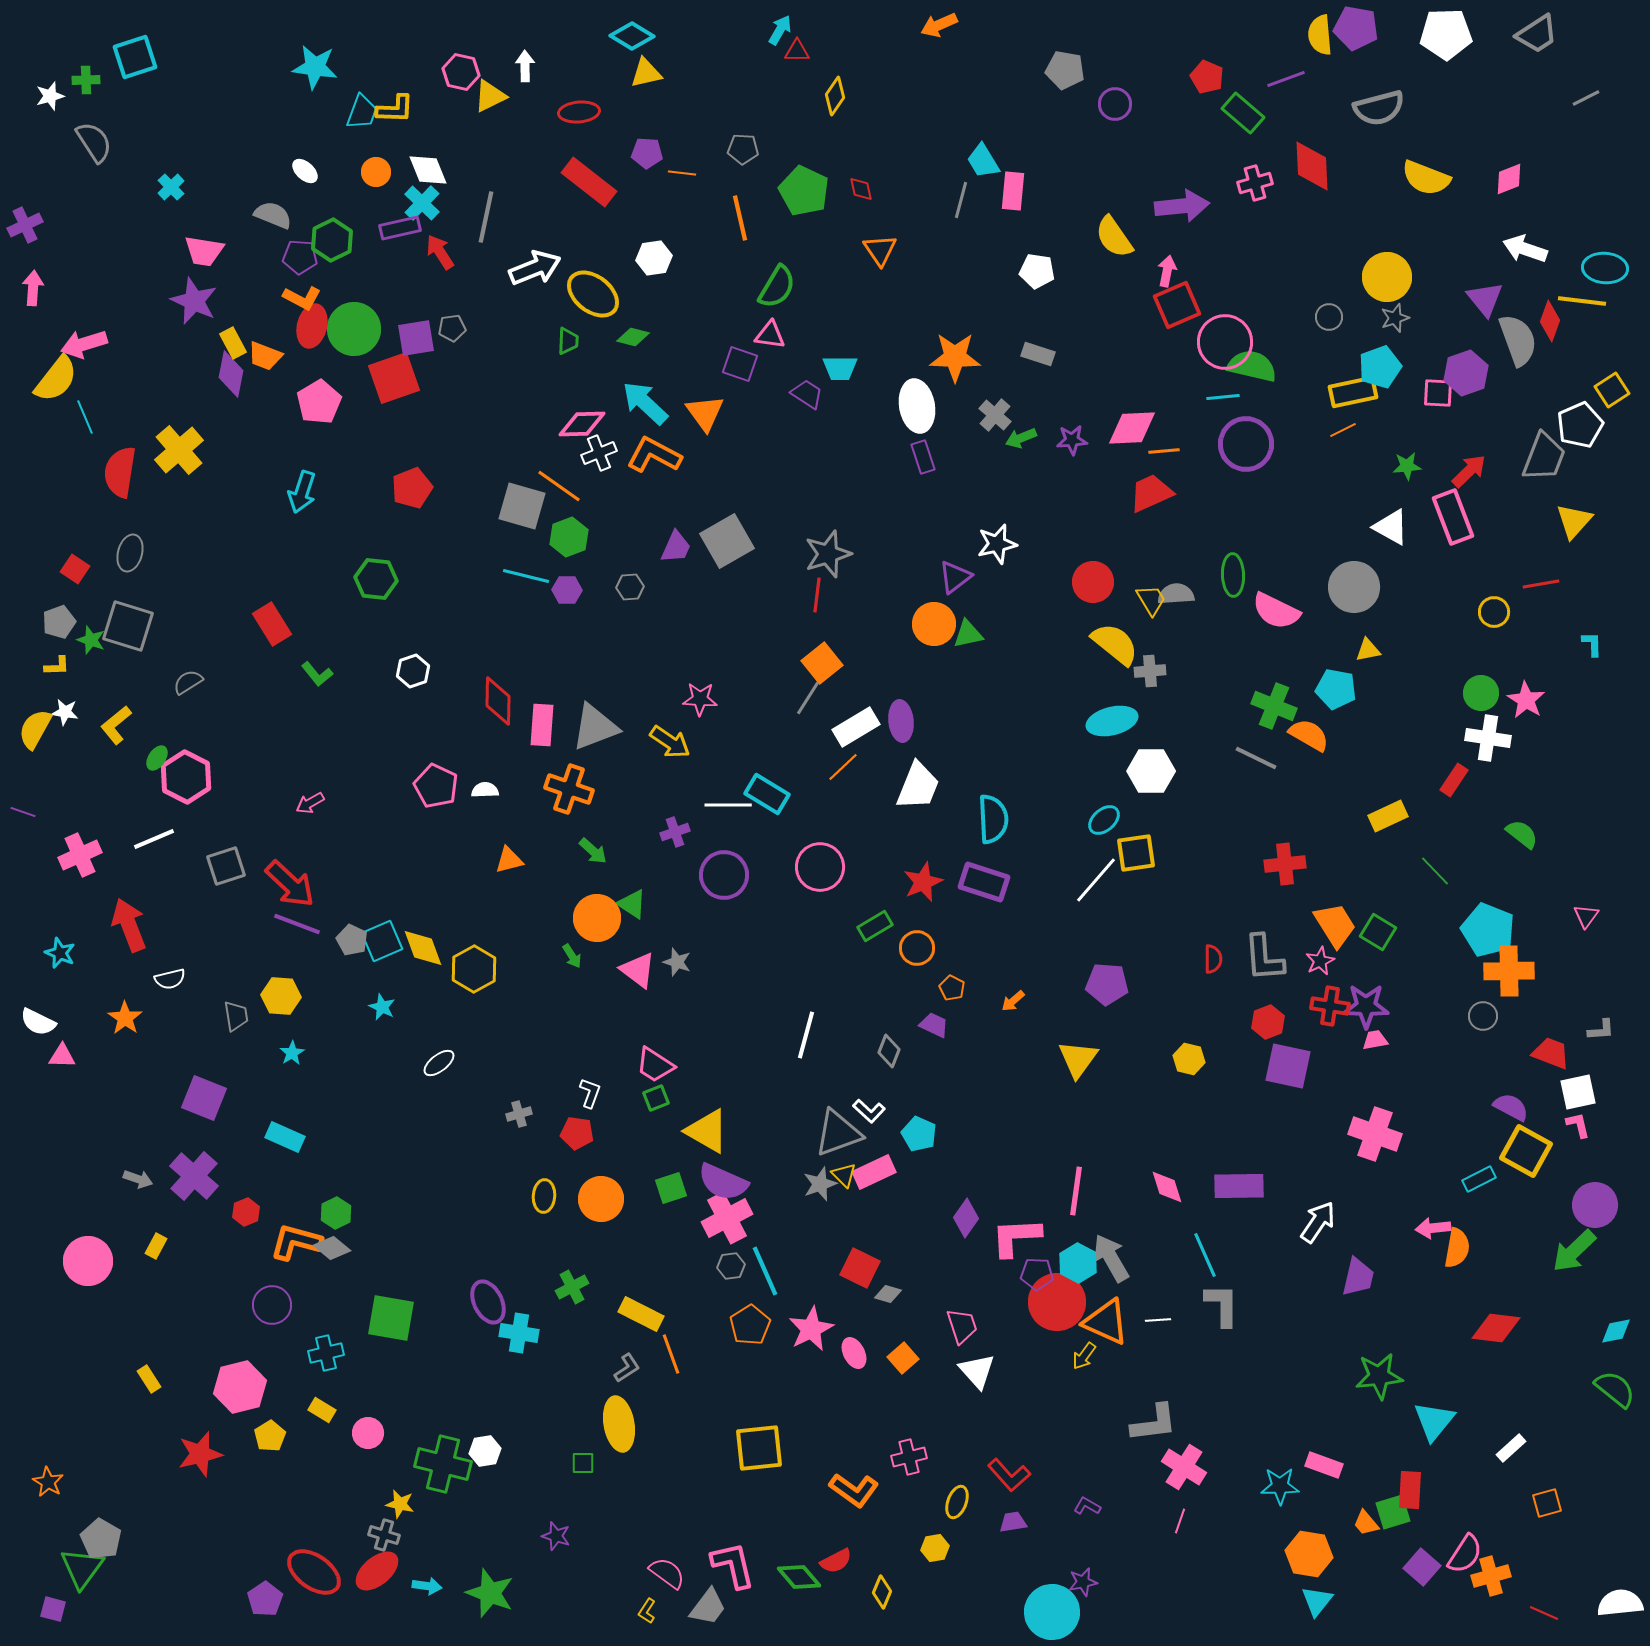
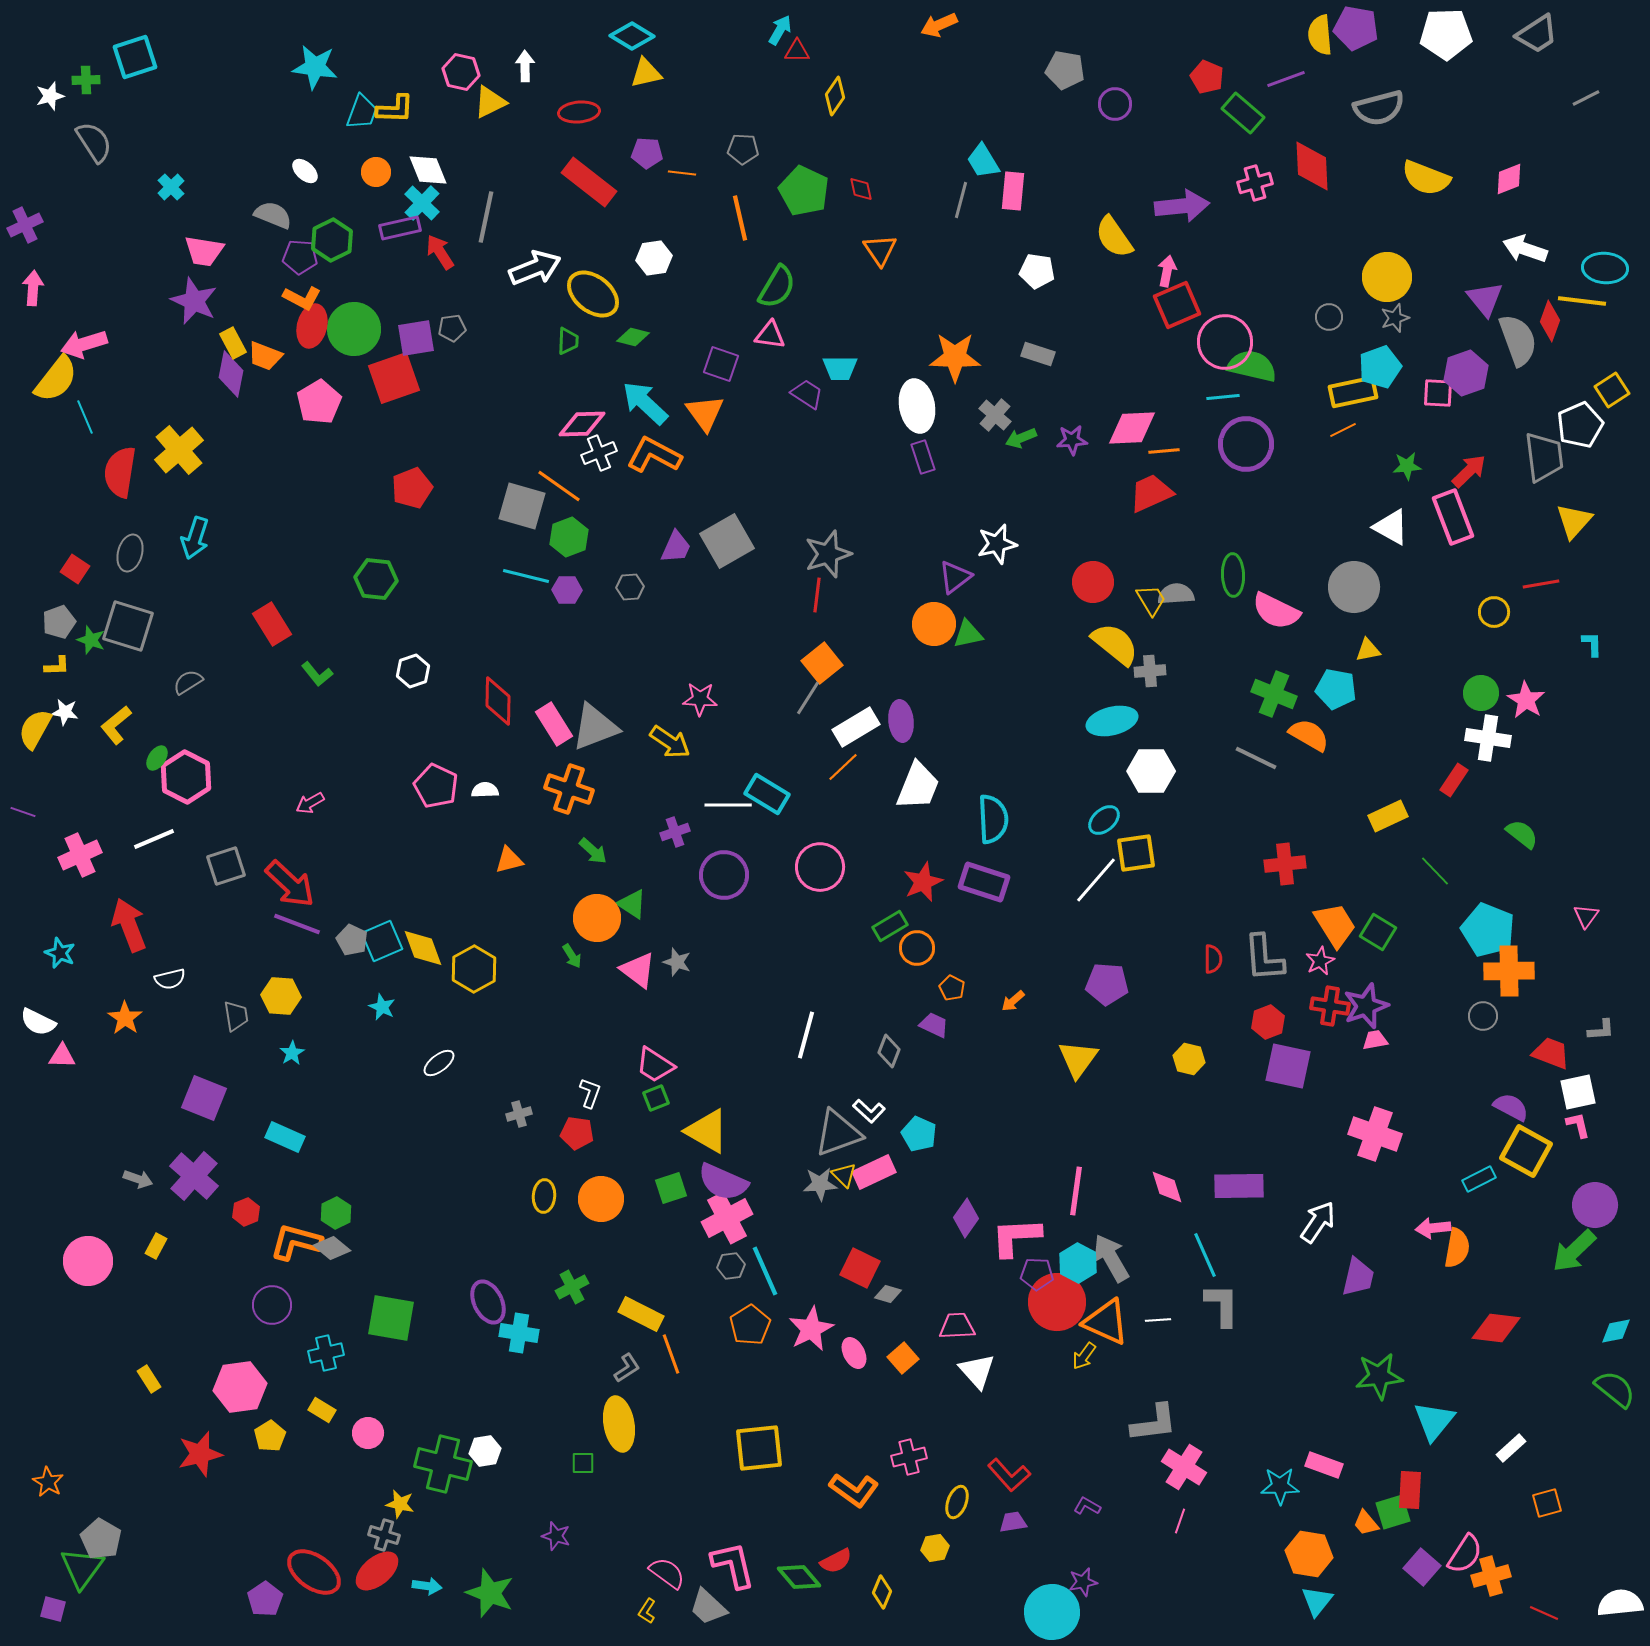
yellow triangle at (490, 96): moved 6 px down
purple square at (740, 364): moved 19 px left
gray trapezoid at (1544, 457): rotated 28 degrees counterclockwise
cyan arrow at (302, 492): moved 107 px left, 46 px down
green cross at (1274, 706): moved 12 px up
pink rectangle at (542, 725): moved 12 px right, 1 px up; rotated 36 degrees counterclockwise
green rectangle at (875, 926): moved 15 px right
purple star at (1366, 1006): rotated 21 degrees counterclockwise
gray star at (820, 1184): rotated 16 degrees clockwise
pink trapezoid at (962, 1326): moved 5 px left; rotated 75 degrees counterclockwise
pink hexagon at (240, 1387): rotated 6 degrees clockwise
gray trapezoid at (708, 1607): rotated 96 degrees clockwise
